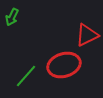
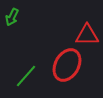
red triangle: rotated 25 degrees clockwise
red ellipse: moved 3 px right; rotated 44 degrees counterclockwise
